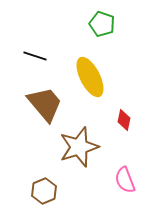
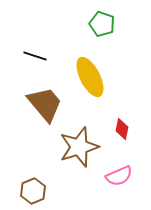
red diamond: moved 2 px left, 9 px down
pink semicircle: moved 6 px left, 4 px up; rotated 92 degrees counterclockwise
brown hexagon: moved 11 px left
